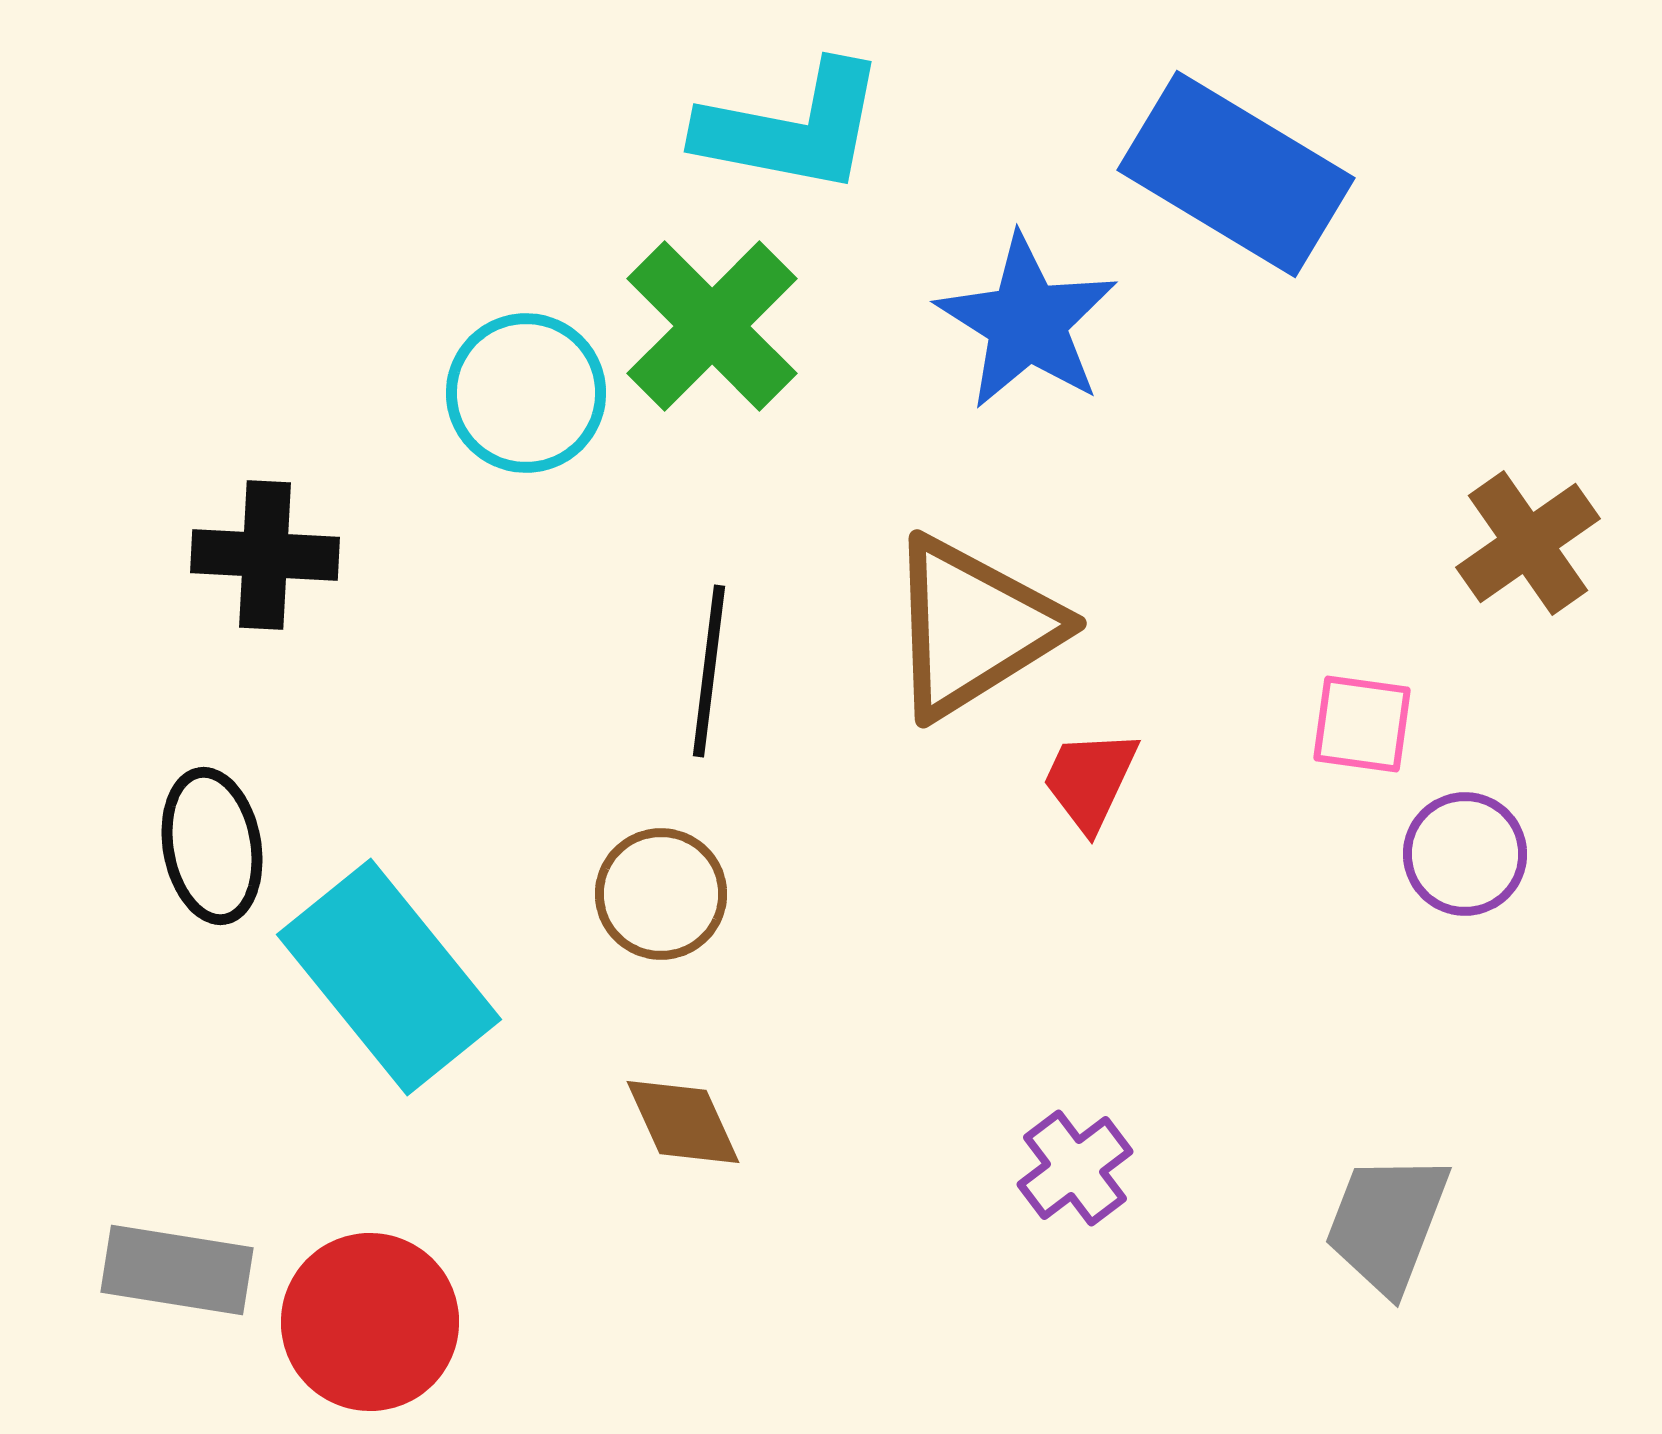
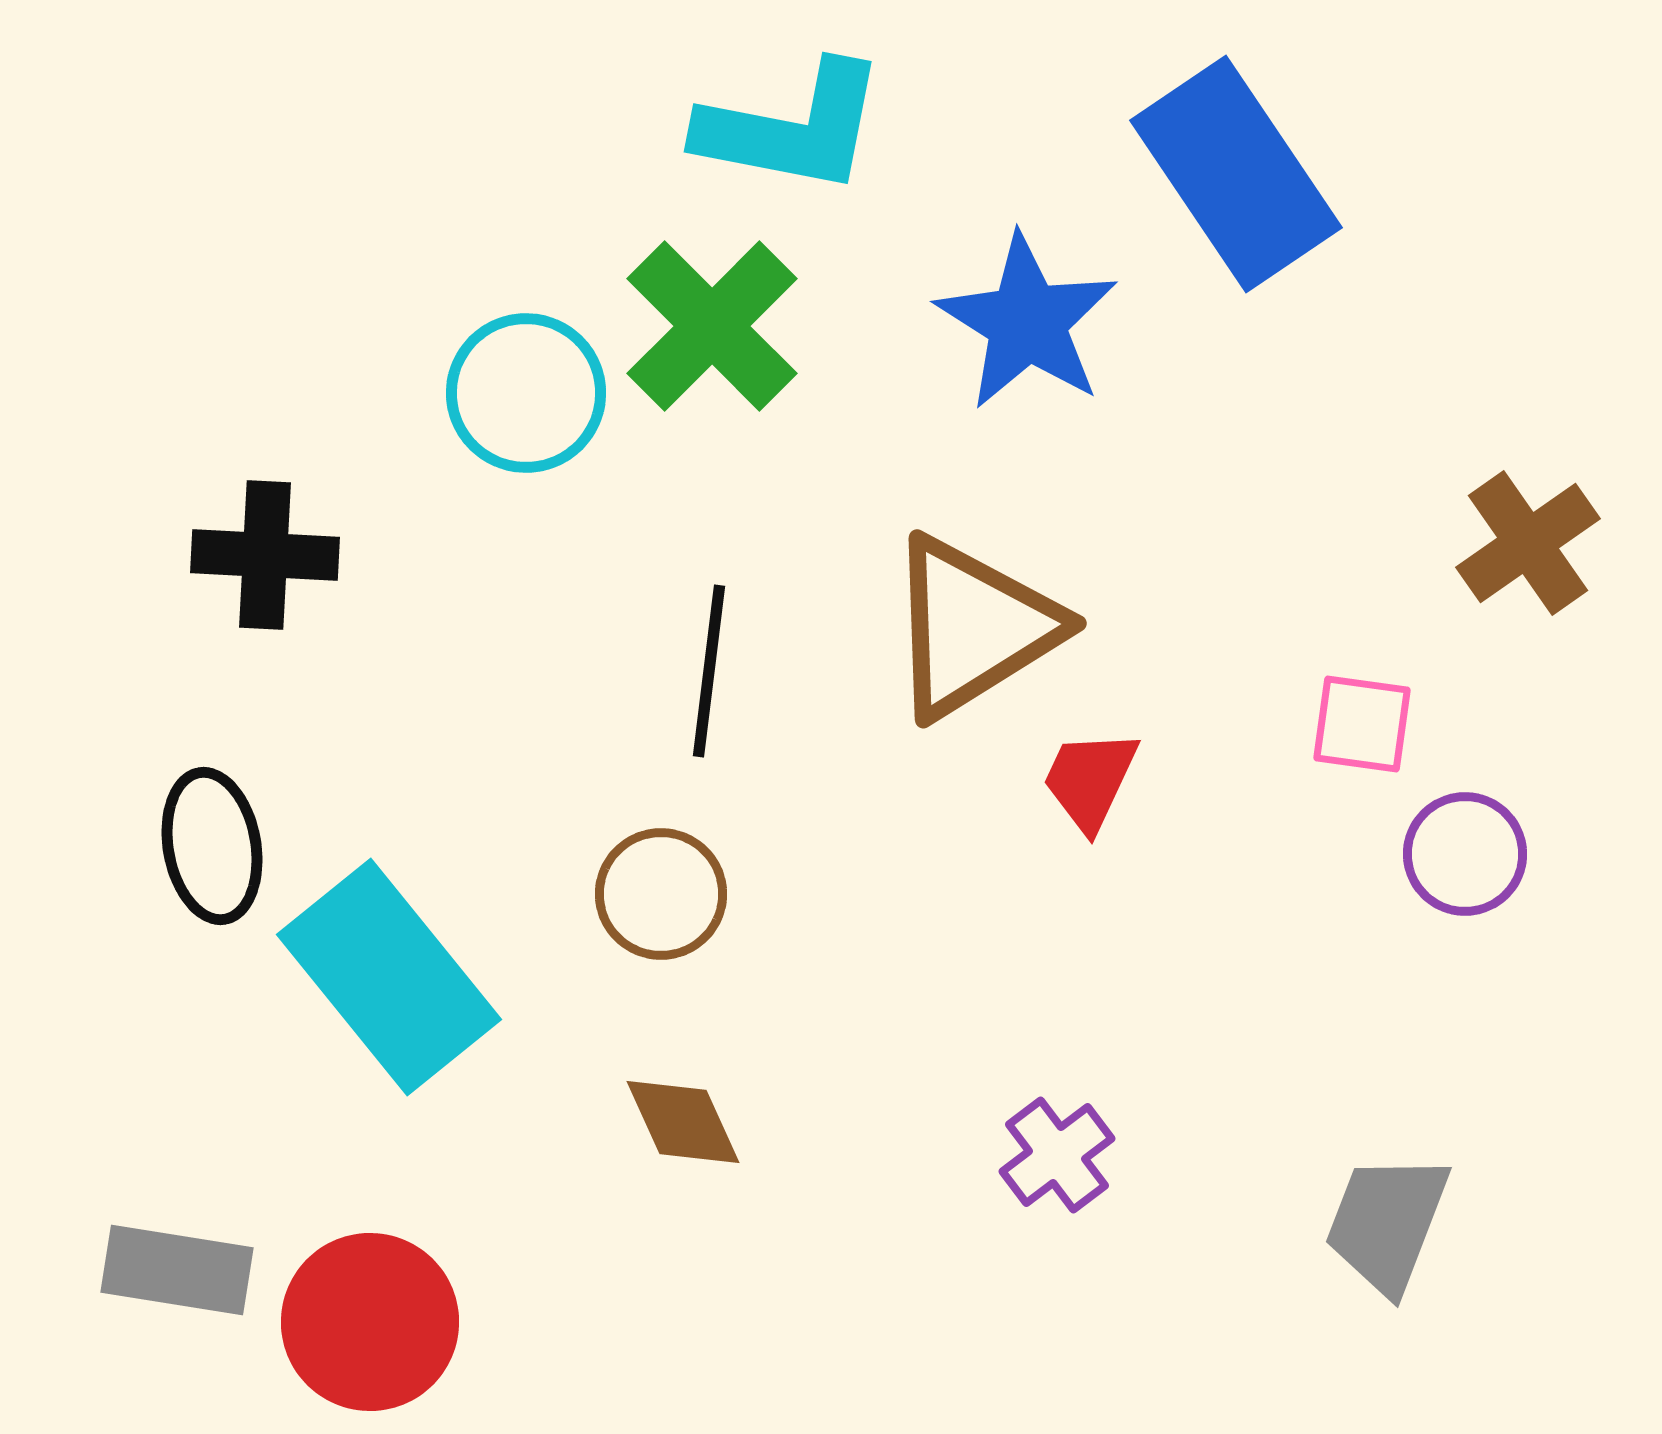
blue rectangle: rotated 25 degrees clockwise
purple cross: moved 18 px left, 13 px up
